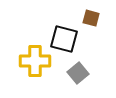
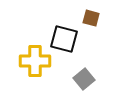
gray square: moved 6 px right, 6 px down
